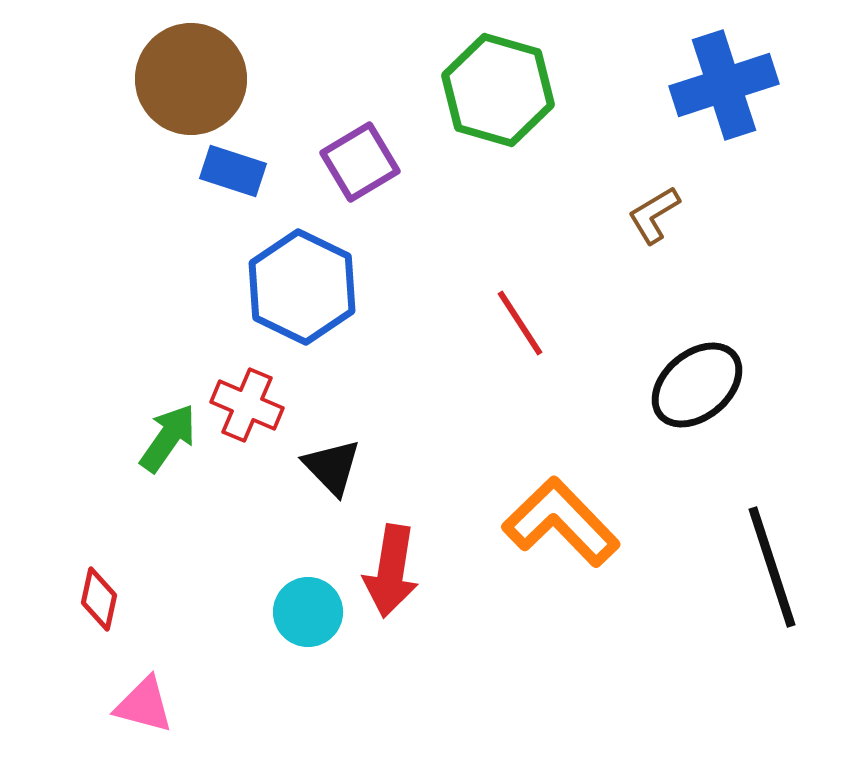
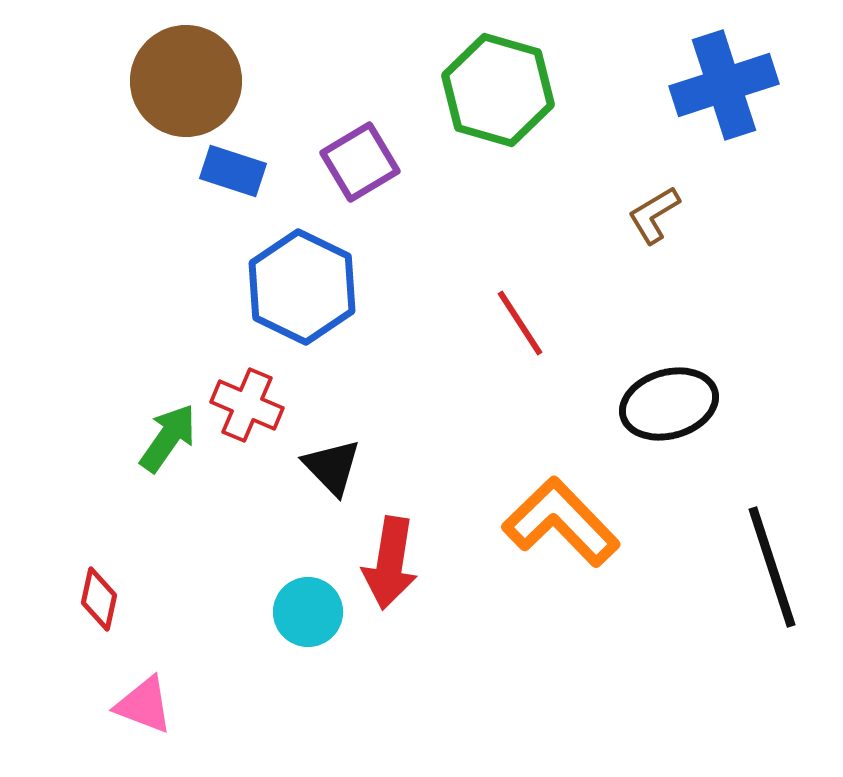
brown circle: moved 5 px left, 2 px down
black ellipse: moved 28 px left, 19 px down; rotated 24 degrees clockwise
red arrow: moved 1 px left, 8 px up
pink triangle: rotated 6 degrees clockwise
